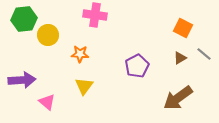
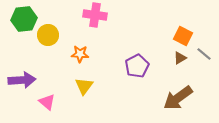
orange square: moved 8 px down
